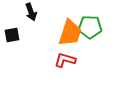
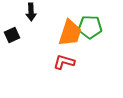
black arrow: rotated 18 degrees clockwise
black square: rotated 14 degrees counterclockwise
red L-shape: moved 1 px left, 2 px down
